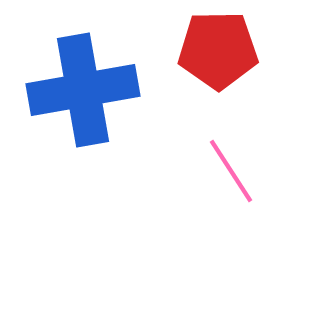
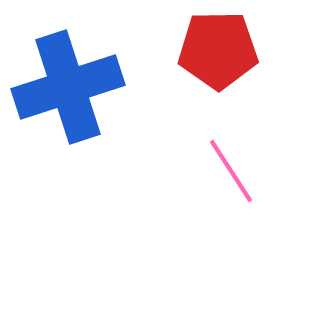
blue cross: moved 15 px left, 3 px up; rotated 8 degrees counterclockwise
